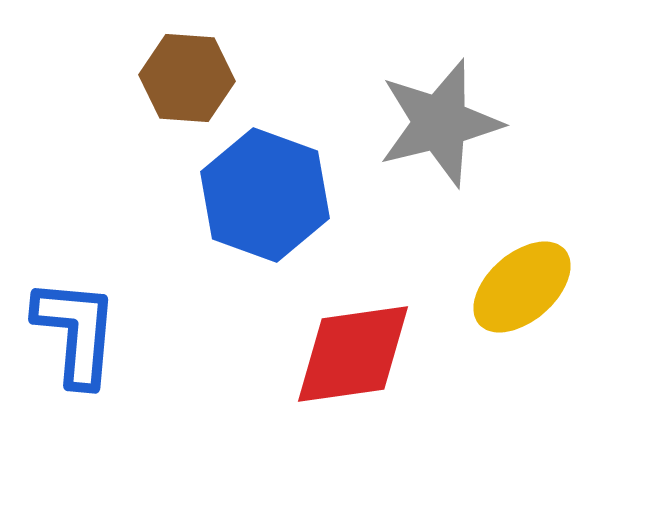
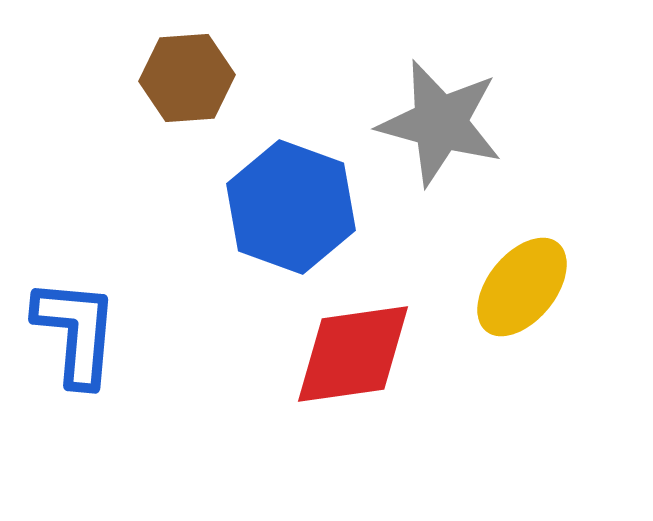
brown hexagon: rotated 8 degrees counterclockwise
gray star: rotated 29 degrees clockwise
blue hexagon: moved 26 px right, 12 px down
yellow ellipse: rotated 10 degrees counterclockwise
